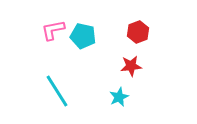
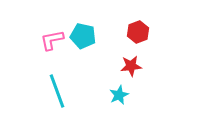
pink L-shape: moved 1 px left, 10 px down
cyan line: rotated 12 degrees clockwise
cyan star: moved 2 px up
